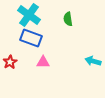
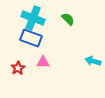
cyan cross: moved 4 px right, 3 px down; rotated 15 degrees counterclockwise
green semicircle: rotated 144 degrees clockwise
red star: moved 8 px right, 6 px down
